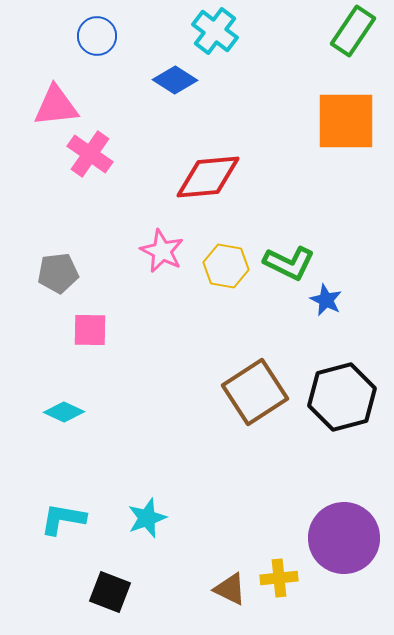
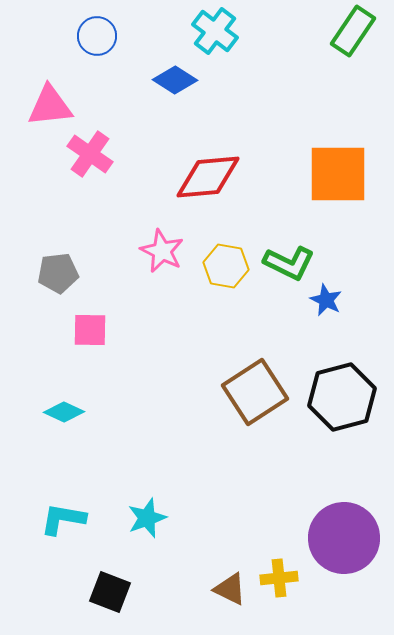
pink triangle: moved 6 px left
orange square: moved 8 px left, 53 px down
